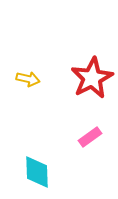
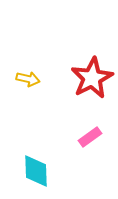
cyan diamond: moved 1 px left, 1 px up
